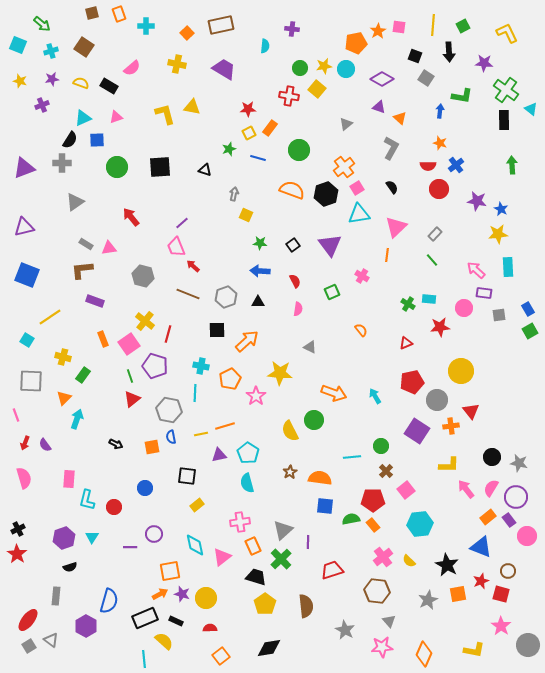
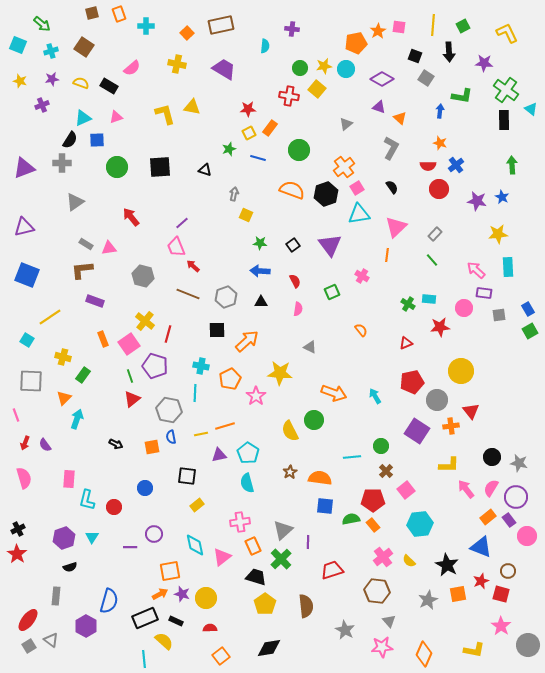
blue star at (501, 209): moved 1 px right, 12 px up
black triangle at (258, 302): moved 3 px right
